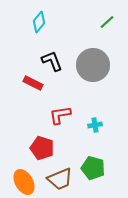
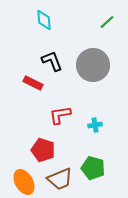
cyan diamond: moved 5 px right, 2 px up; rotated 45 degrees counterclockwise
red pentagon: moved 1 px right, 2 px down
